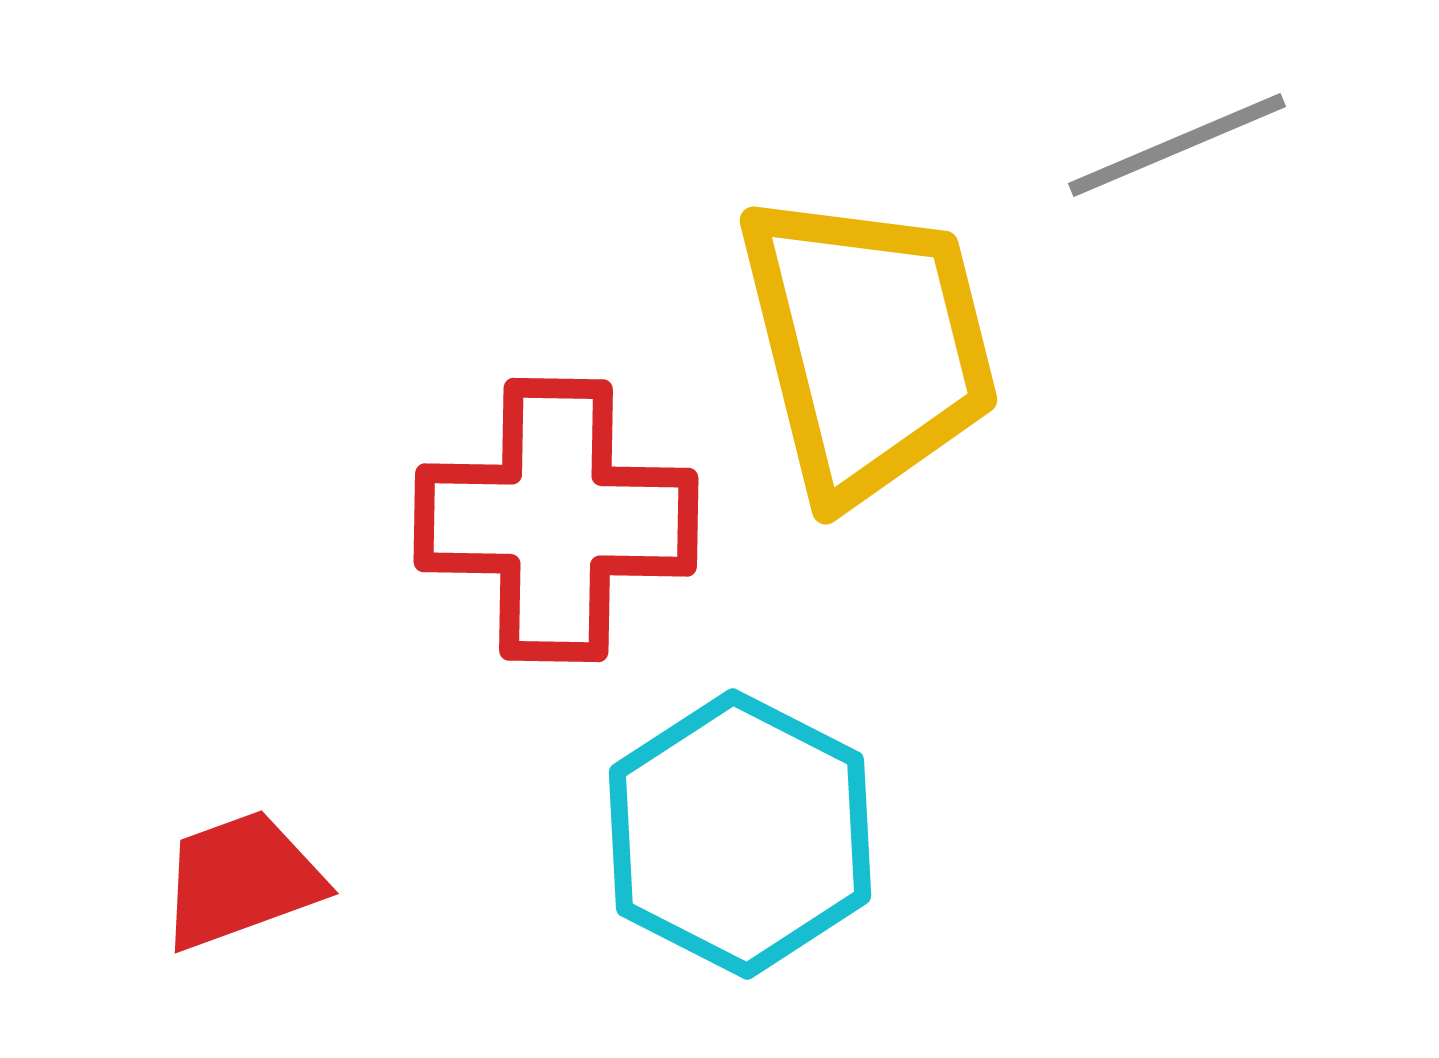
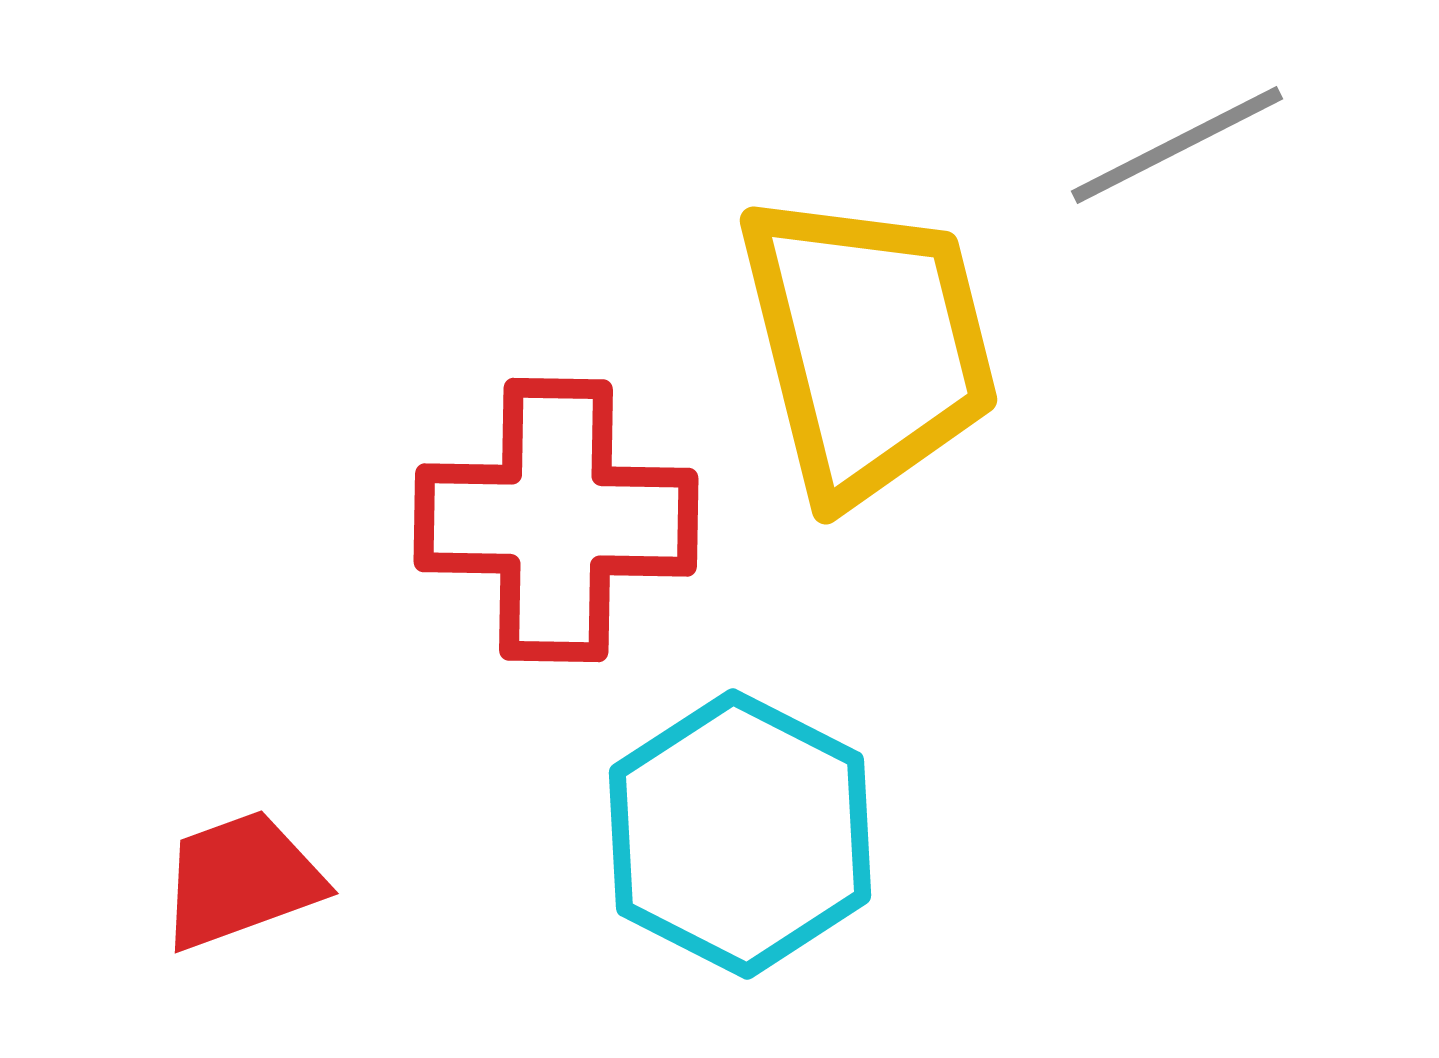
gray line: rotated 4 degrees counterclockwise
